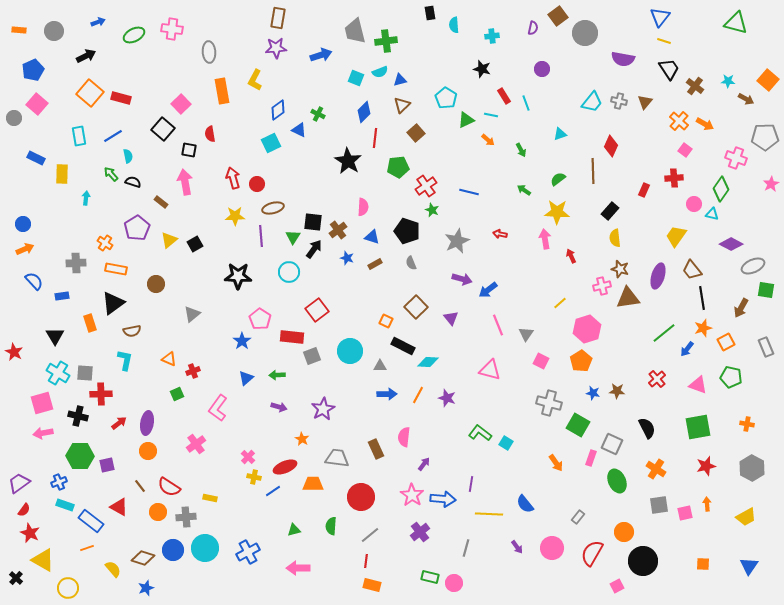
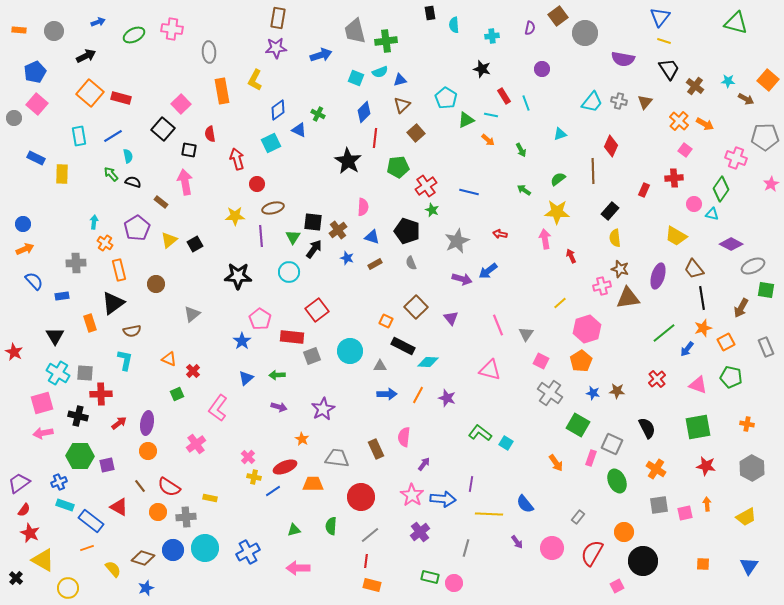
purple semicircle at (533, 28): moved 3 px left
blue pentagon at (33, 70): moved 2 px right, 2 px down
red arrow at (233, 178): moved 4 px right, 19 px up
cyan arrow at (86, 198): moved 8 px right, 24 px down
yellow trapezoid at (676, 236): rotated 95 degrees counterclockwise
orange rectangle at (116, 269): moved 3 px right, 1 px down; rotated 65 degrees clockwise
brown trapezoid at (692, 270): moved 2 px right, 1 px up
blue arrow at (488, 290): moved 19 px up
red cross at (193, 371): rotated 24 degrees counterclockwise
gray cross at (549, 403): moved 1 px right, 10 px up; rotated 20 degrees clockwise
red star at (706, 466): rotated 24 degrees clockwise
purple arrow at (517, 547): moved 5 px up
